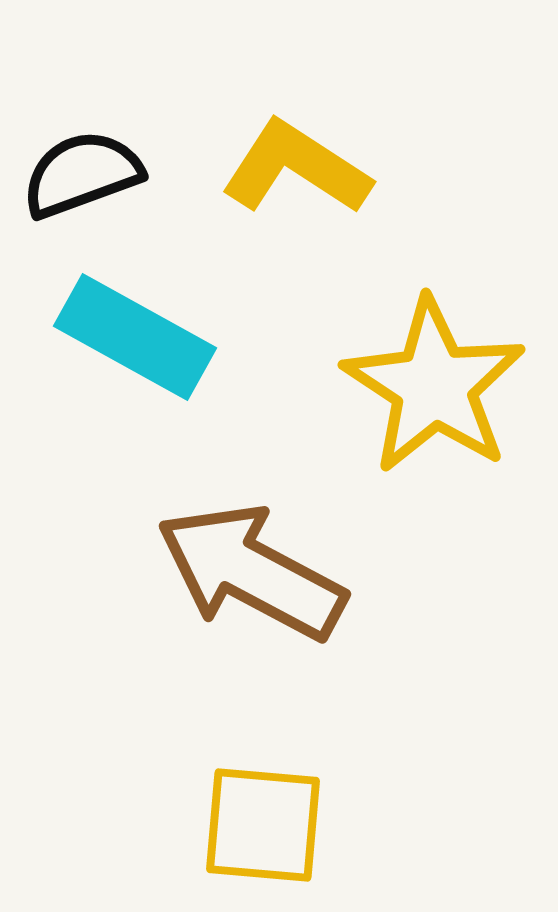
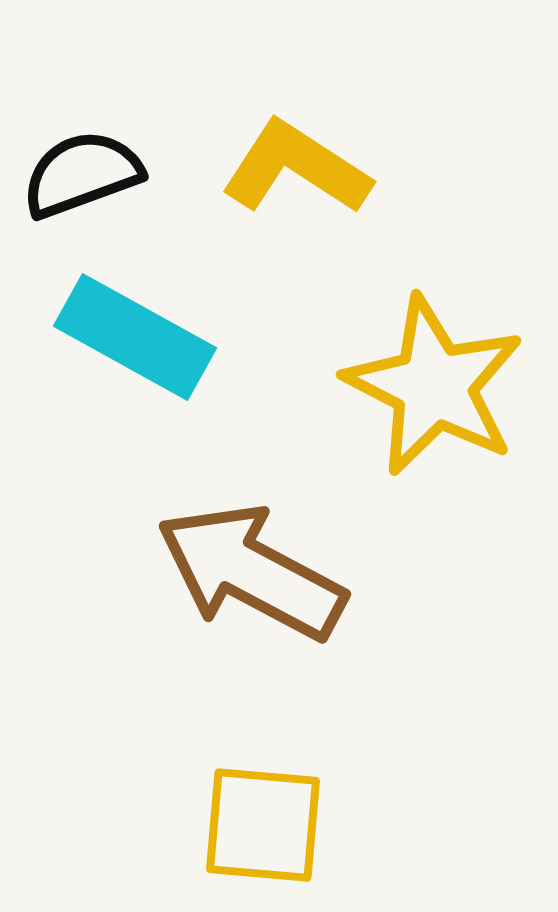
yellow star: rotated 6 degrees counterclockwise
